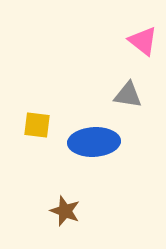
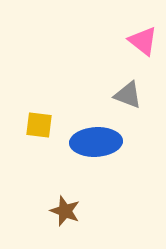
gray triangle: rotated 12 degrees clockwise
yellow square: moved 2 px right
blue ellipse: moved 2 px right
